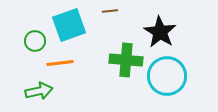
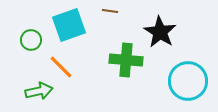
brown line: rotated 14 degrees clockwise
green circle: moved 4 px left, 1 px up
orange line: moved 1 px right, 4 px down; rotated 52 degrees clockwise
cyan circle: moved 21 px right, 5 px down
